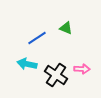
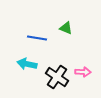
blue line: rotated 42 degrees clockwise
pink arrow: moved 1 px right, 3 px down
black cross: moved 1 px right, 2 px down
